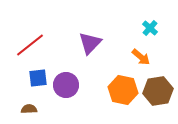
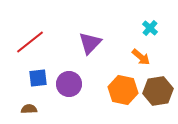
red line: moved 3 px up
purple circle: moved 3 px right, 1 px up
